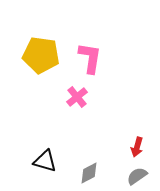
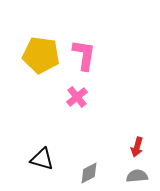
pink L-shape: moved 6 px left, 3 px up
black triangle: moved 3 px left, 2 px up
gray semicircle: rotated 30 degrees clockwise
